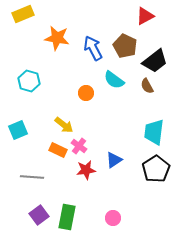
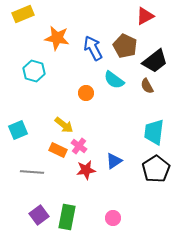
cyan hexagon: moved 5 px right, 10 px up
blue triangle: moved 1 px down
gray line: moved 5 px up
